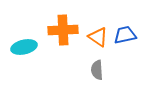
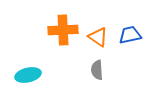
blue trapezoid: moved 5 px right
cyan ellipse: moved 4 px right, 28 px down
